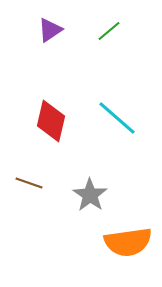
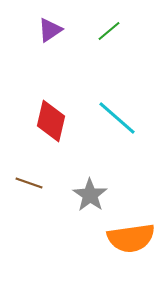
orange semicircle: moved 3 px right, 4 px up
